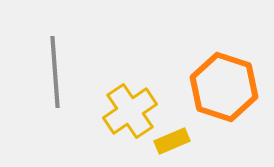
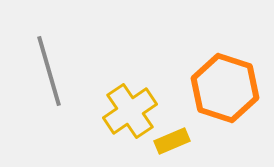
gray line: moved 6 px left, 1 px up; rotated 12 degrees counterclockwise
orange hexagon: moved 1 px right, 1 px down
